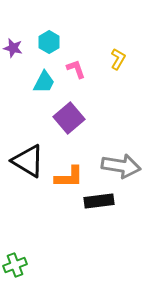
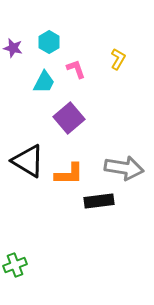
gray arrow: moved 3 px right, 2 px down
orange L-shape: moved 3 px up
